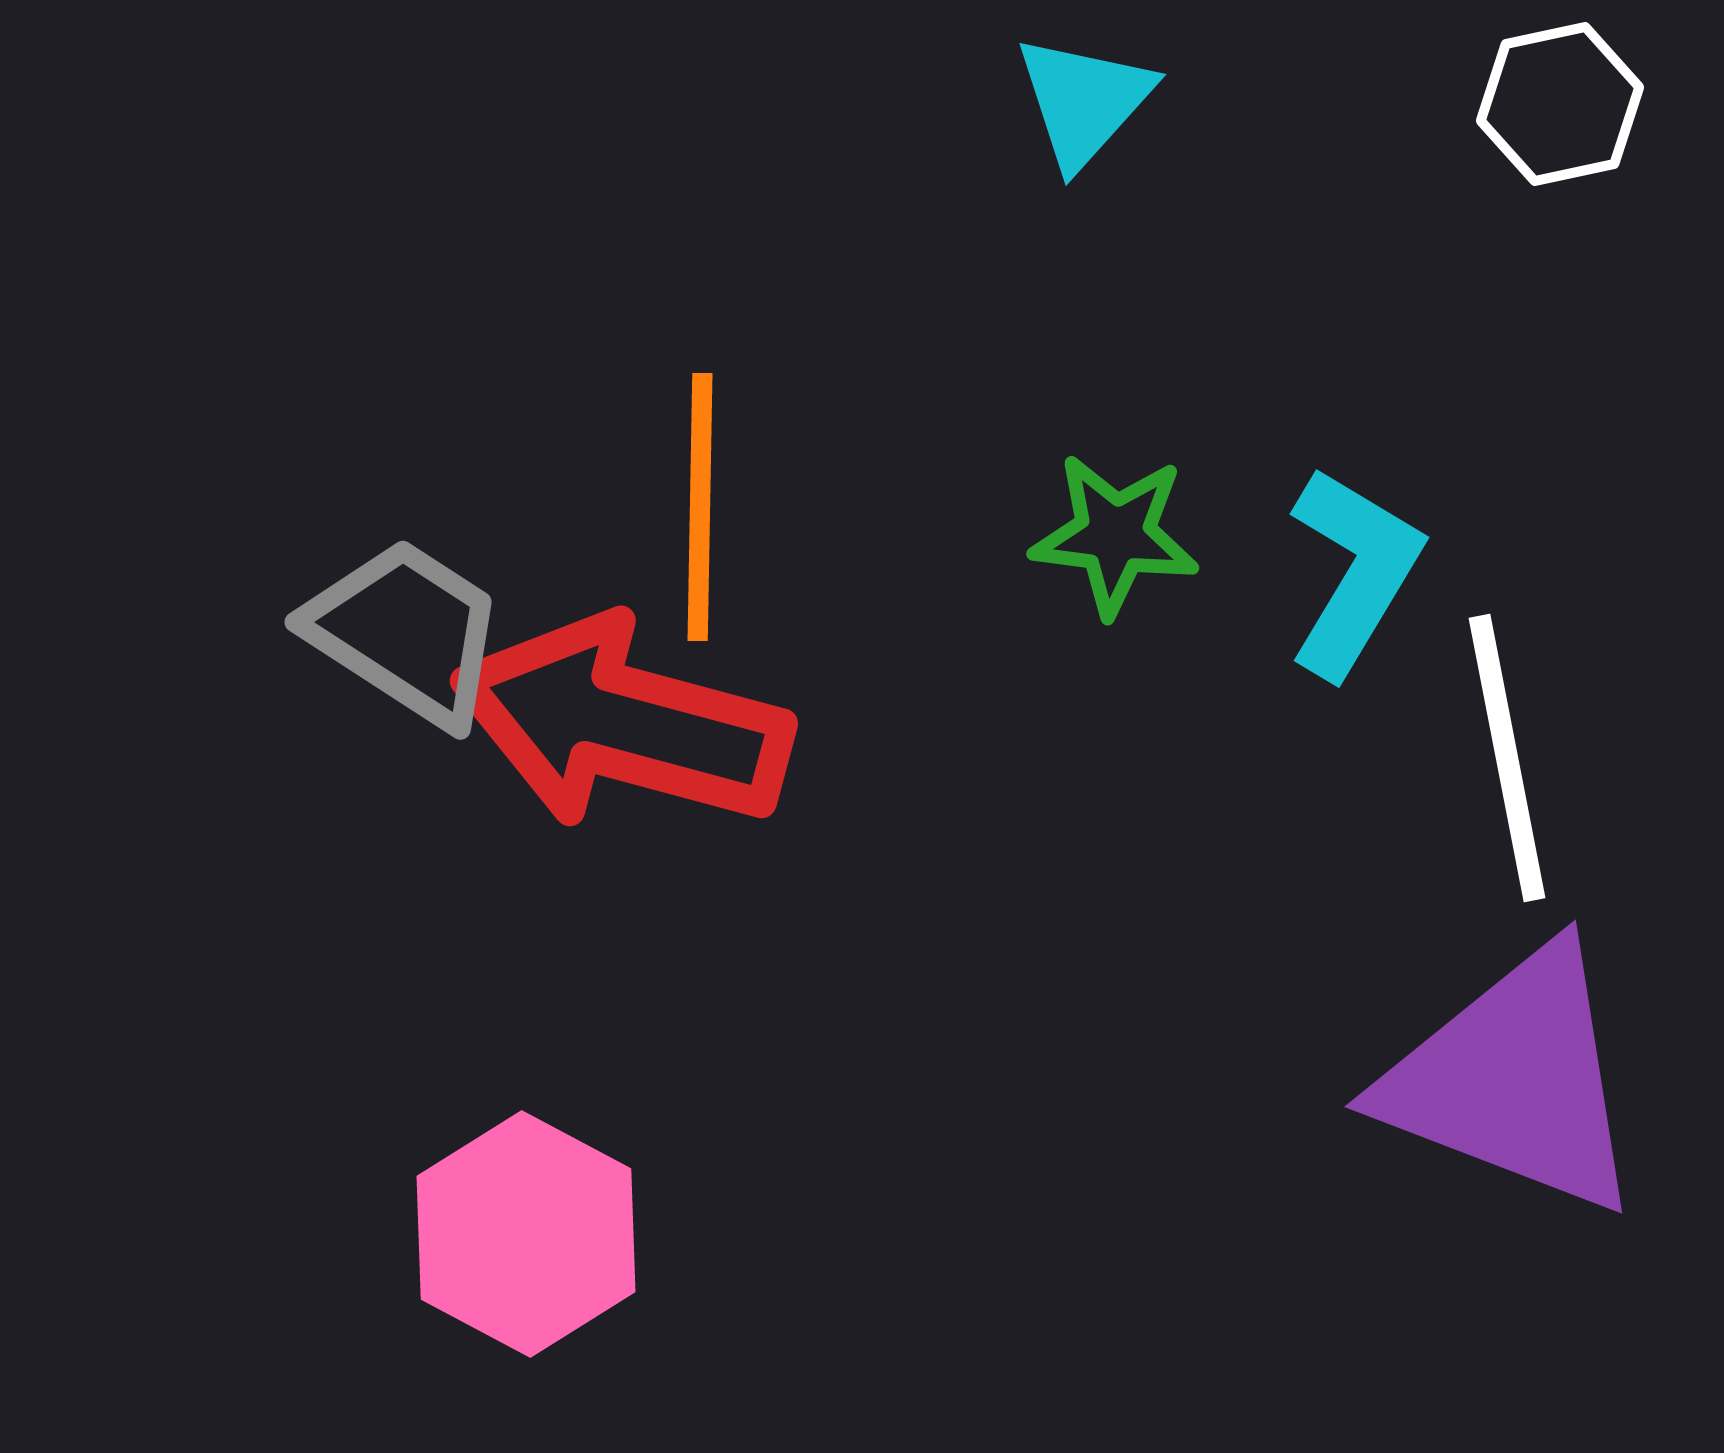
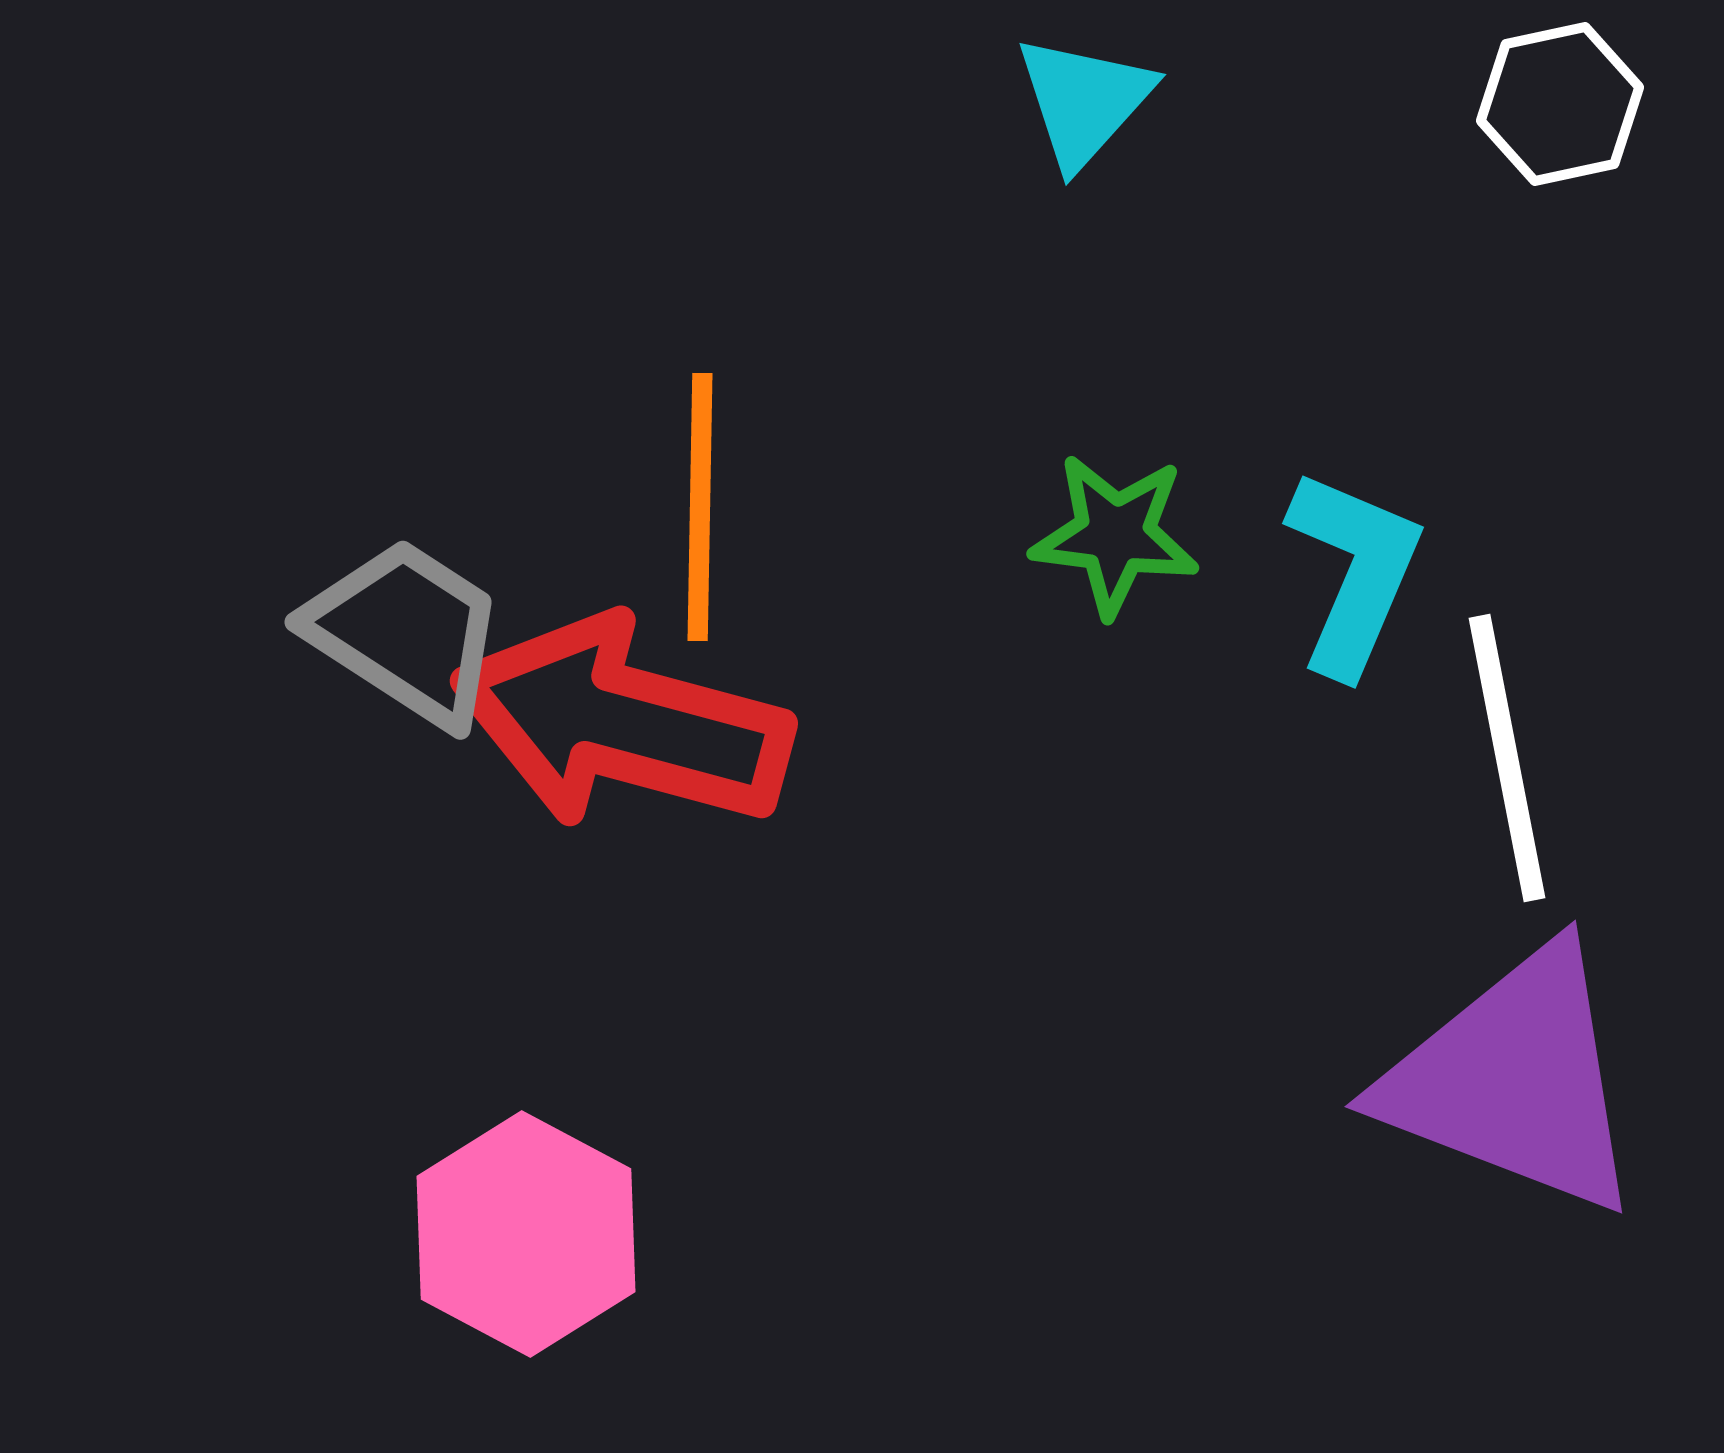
cyan L-shape: rotated 8 degrees counterclockwise
